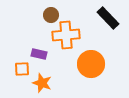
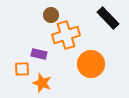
orange cross: rotated 12 degrees counterclockwise
